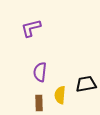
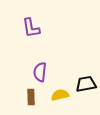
purple L-shape: rotated 85 degrees counterclockwise
yellow semicircle: rotated 72 degrees clockwise
brown rectangle: moved 8 px left, 6 px up
